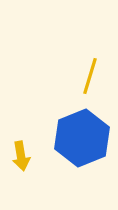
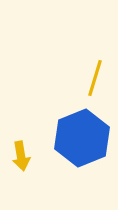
yellow line: moved 5 px right, 2 px down
